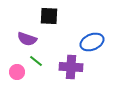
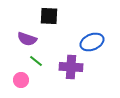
pink circle: moved 4 px right, 8 px down
